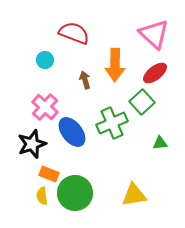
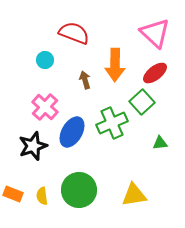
pink triangle: moved 1 px right, 1 px up
blue ellipse: rotated 68 degrees clockwise
black star: moved 1 px right, 2 px down
orange rectangle: moved 36 px left, 20 px down
green circle: moved 4 px right, 3 px up
